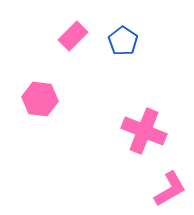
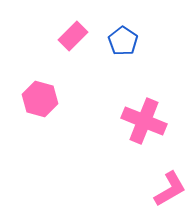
pink hexagon: rotated 8 degrees clockwise
pink cross: moved 10 px up
